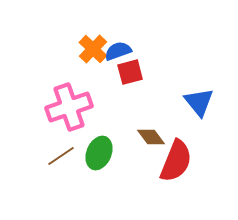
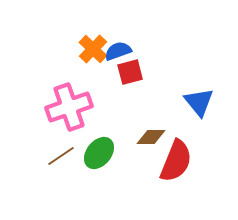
brown diamond: rotated 52 degrees counterclockwise
green ellipse: rotated 16 degrees clockwise
